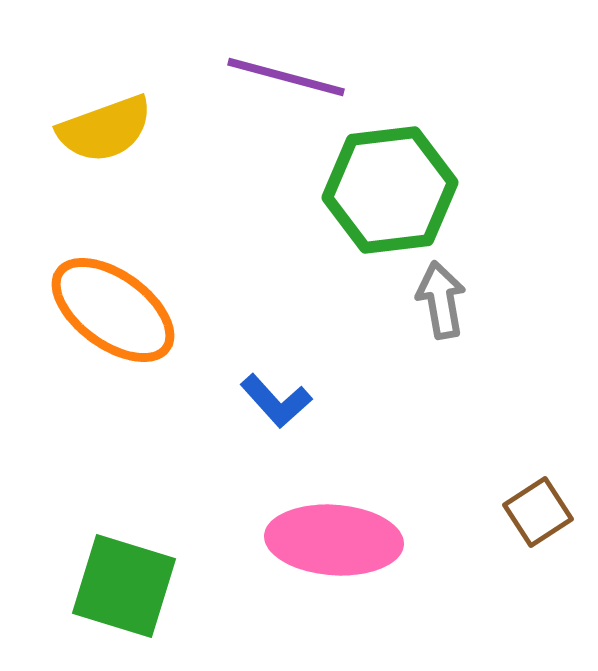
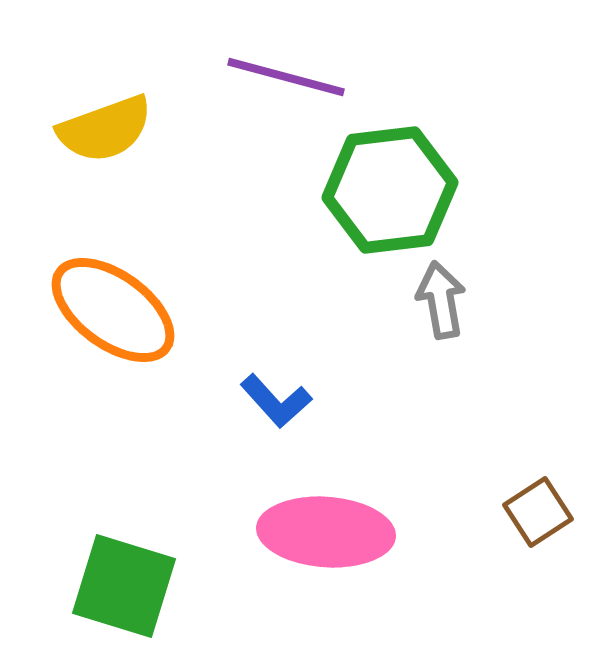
pink ellipse: moved 8 px left, 8 px up
